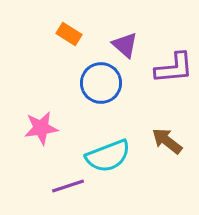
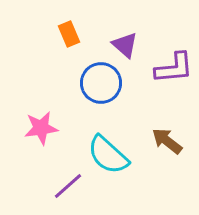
orange rectangle: rotated 35 degrees clockwise
cyan semicircle: moved 1 px up; rotated 63 degrees clockwise
purple line: rotated 24 degrees counterclockwise
